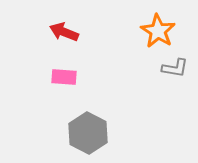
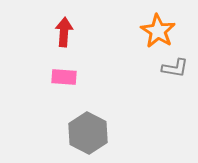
red arrow: rotated 72 degrees clockwise
